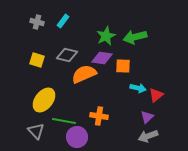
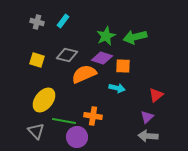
purple diamond: rotated 10 degrees clockwise
cyan arrow: moved 21 px left
orange cross: moved 6 px left
gray arrow: rotated 24 degrees clockwise
